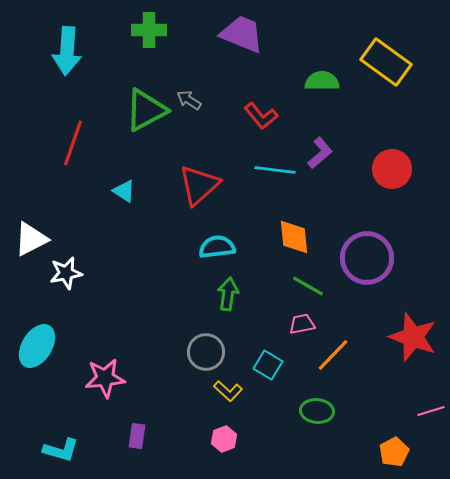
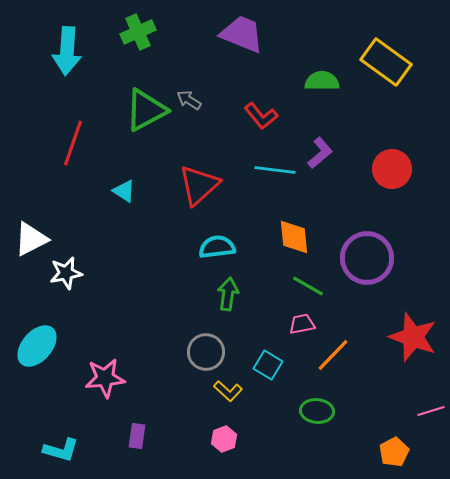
green cross: moved 11 px left, 2 px down; rotated 24 degrees counterclockwise
cyan ellipse: rotated 9 degrees clockwise
